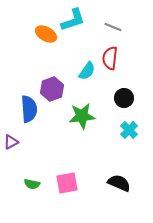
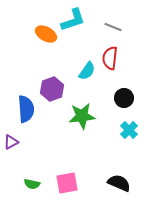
blue semicircle: moved 3 px left
